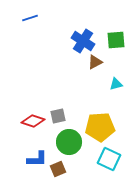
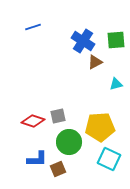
blue line: moved 3 px right, 9 px down
